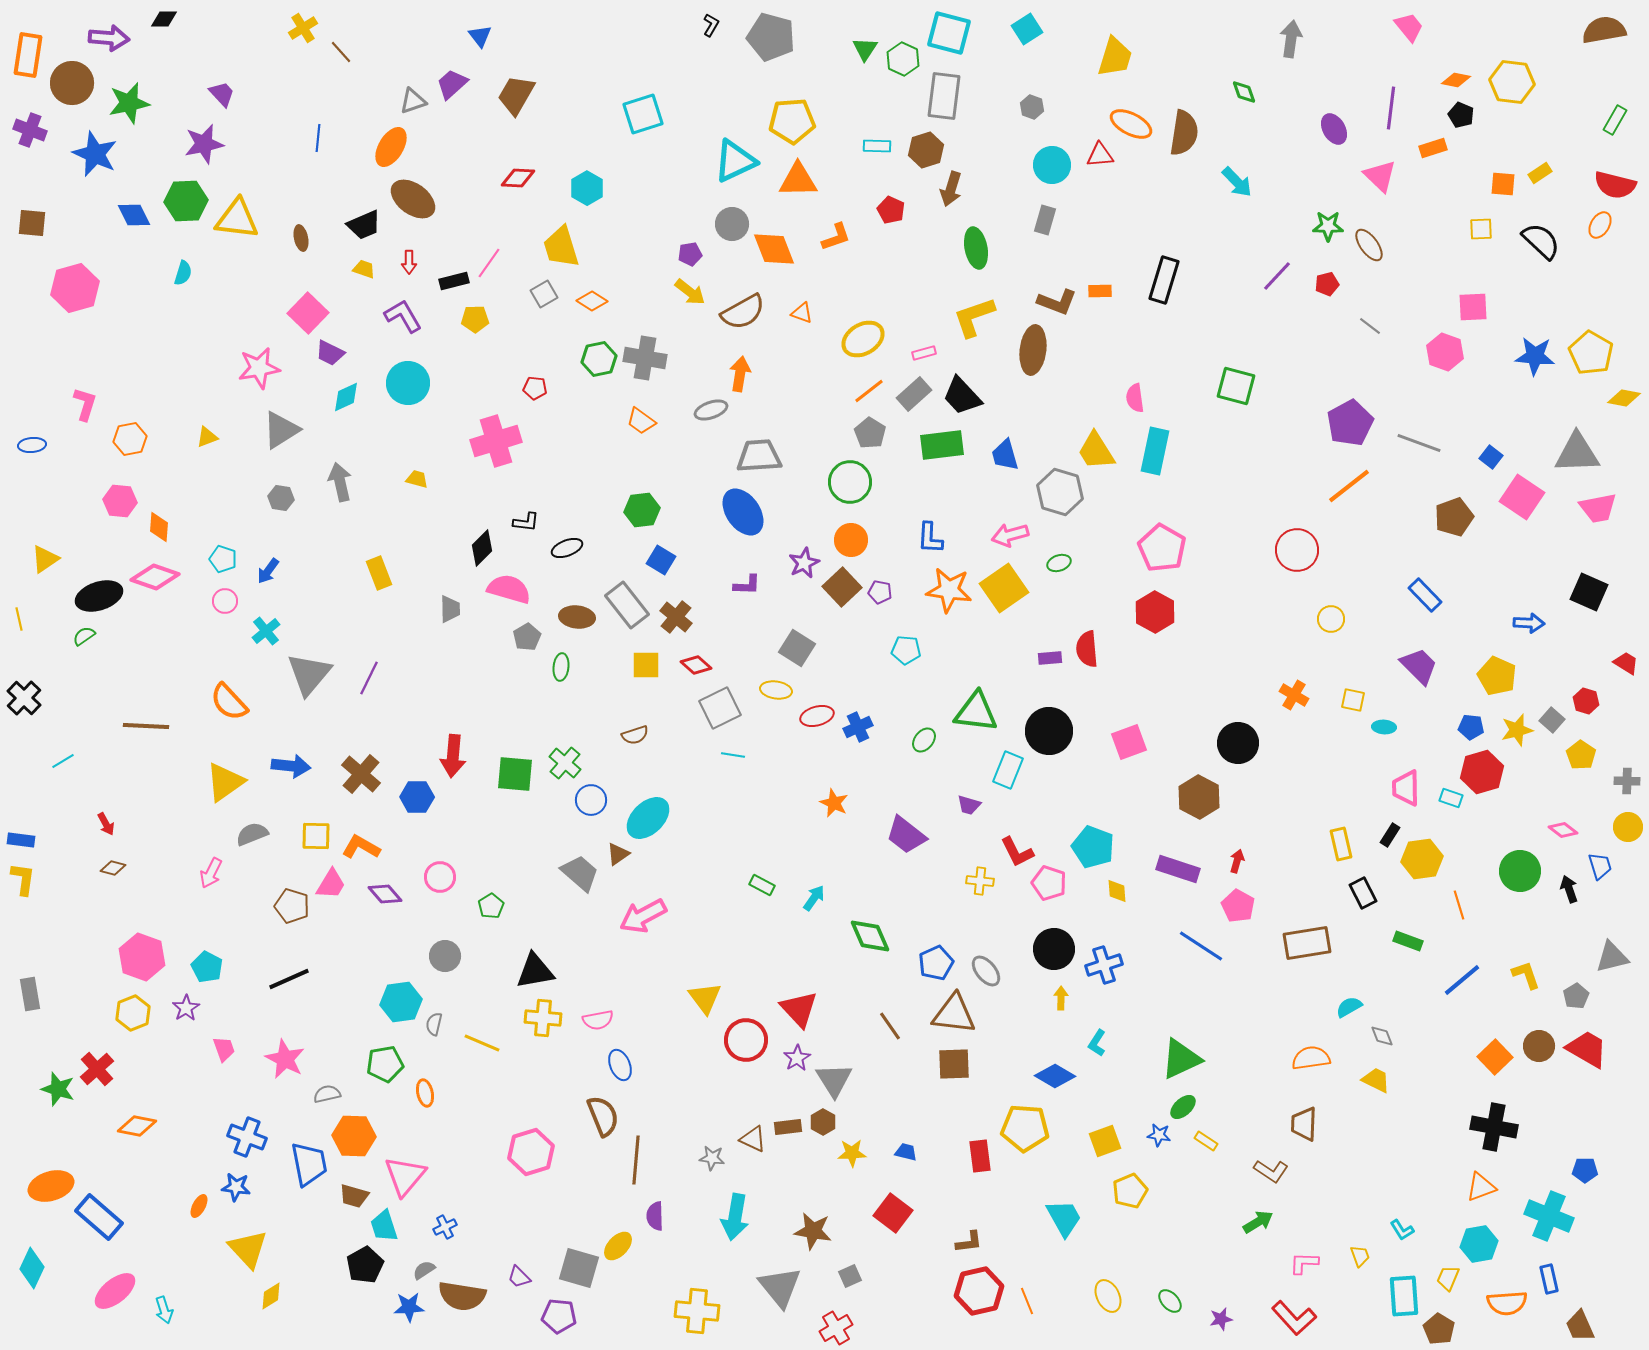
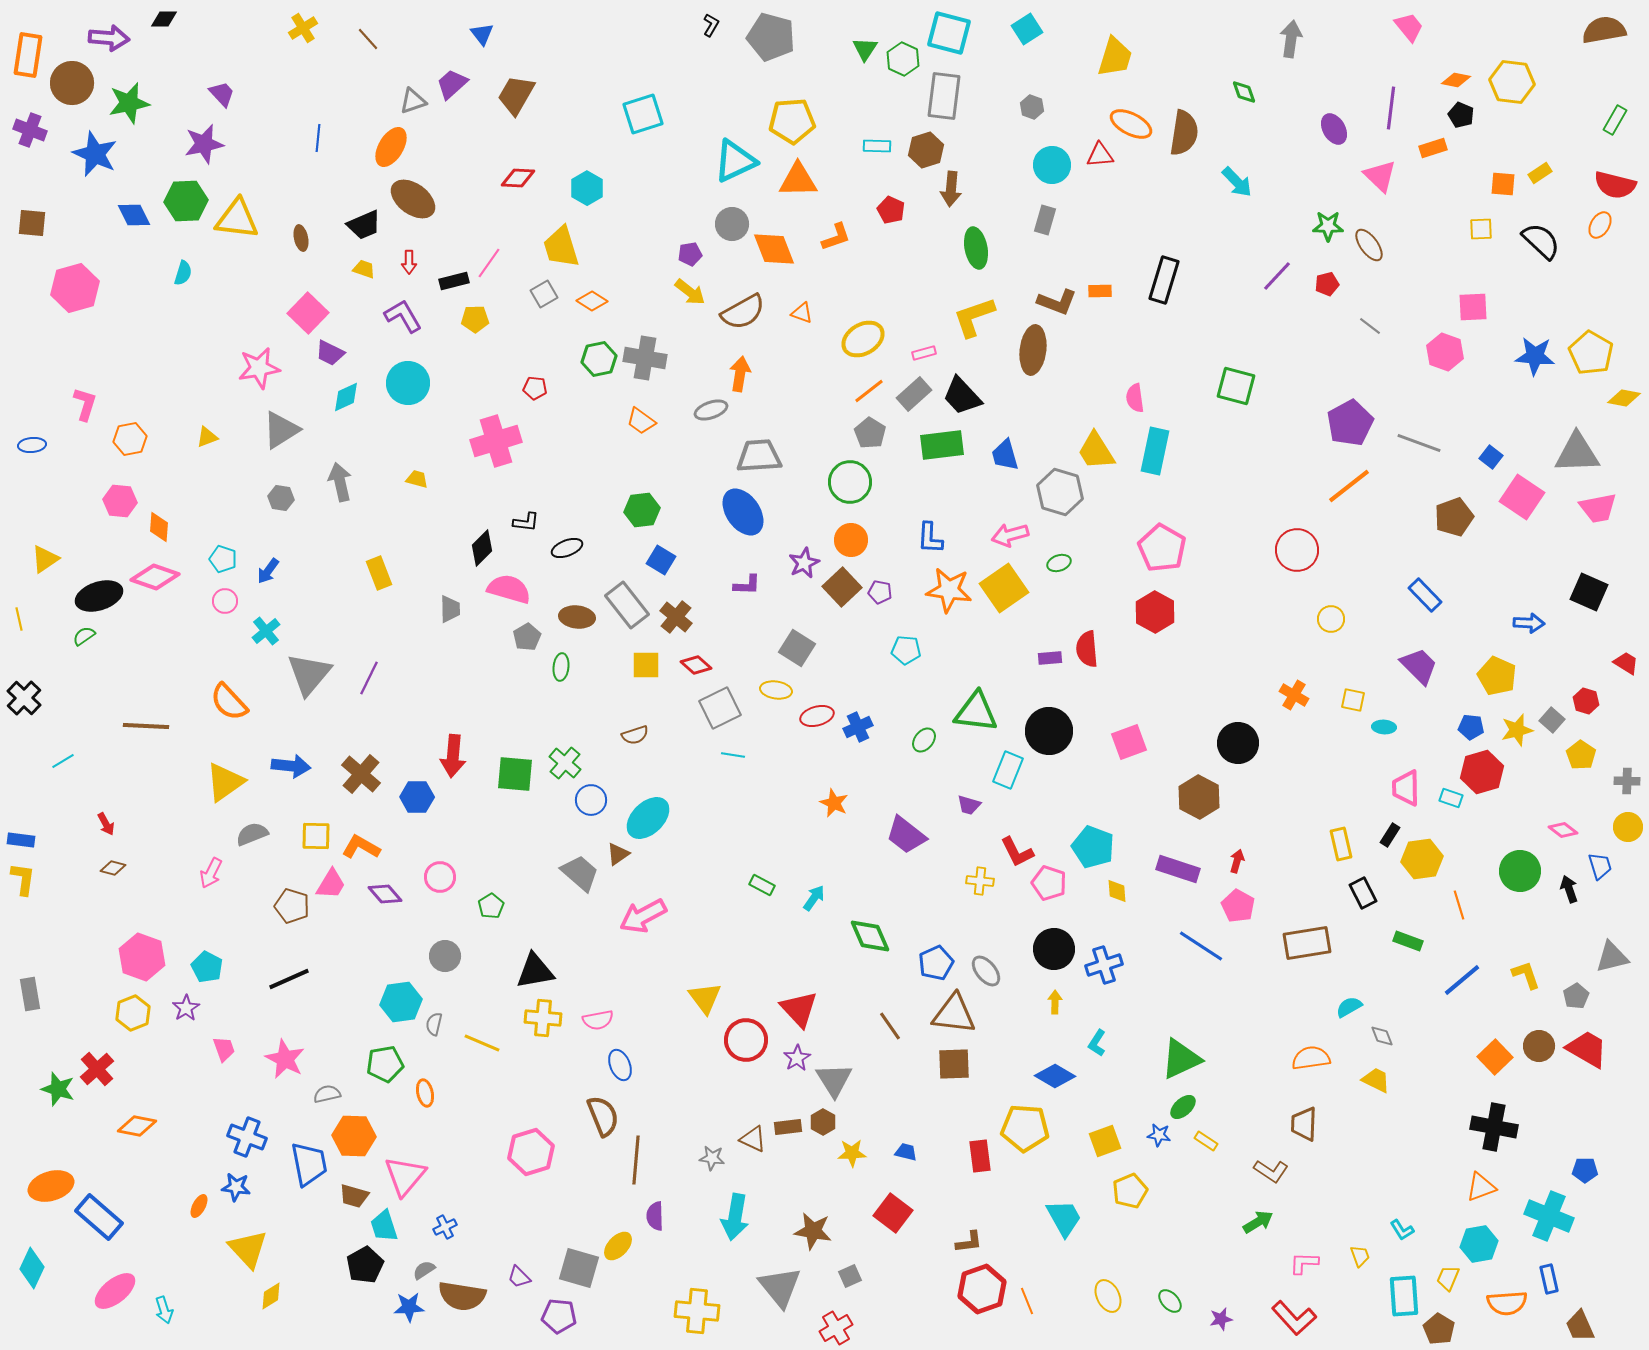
blue triangle at (480, 36): moved 2 px right, 2 px up
brown line at (341, 52): moved 27 px right, 13 px up
brown arrow at (951, 189): rotated 12 degrees counterclockwise
yellow arrow at (1061, 998): moved 6 px left, 4 px down
red hexagon at (979, 1291): moved 3 px right, 2 px up; rotated 6 degrees counterclockwise
